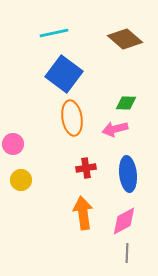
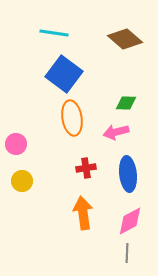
cyan line: rotated 20 degrees clockwise
pink arrow: moved 1 px right, 3 px down
pink circle: moved 3 px right
yellow circle: moved 1 px right, 1 px down
pink diamond: moved 6 px right
